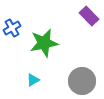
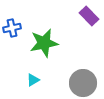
blue cross: rotated 18 degrees clockwise
gray circle: moved 1 px right, 2 px down
